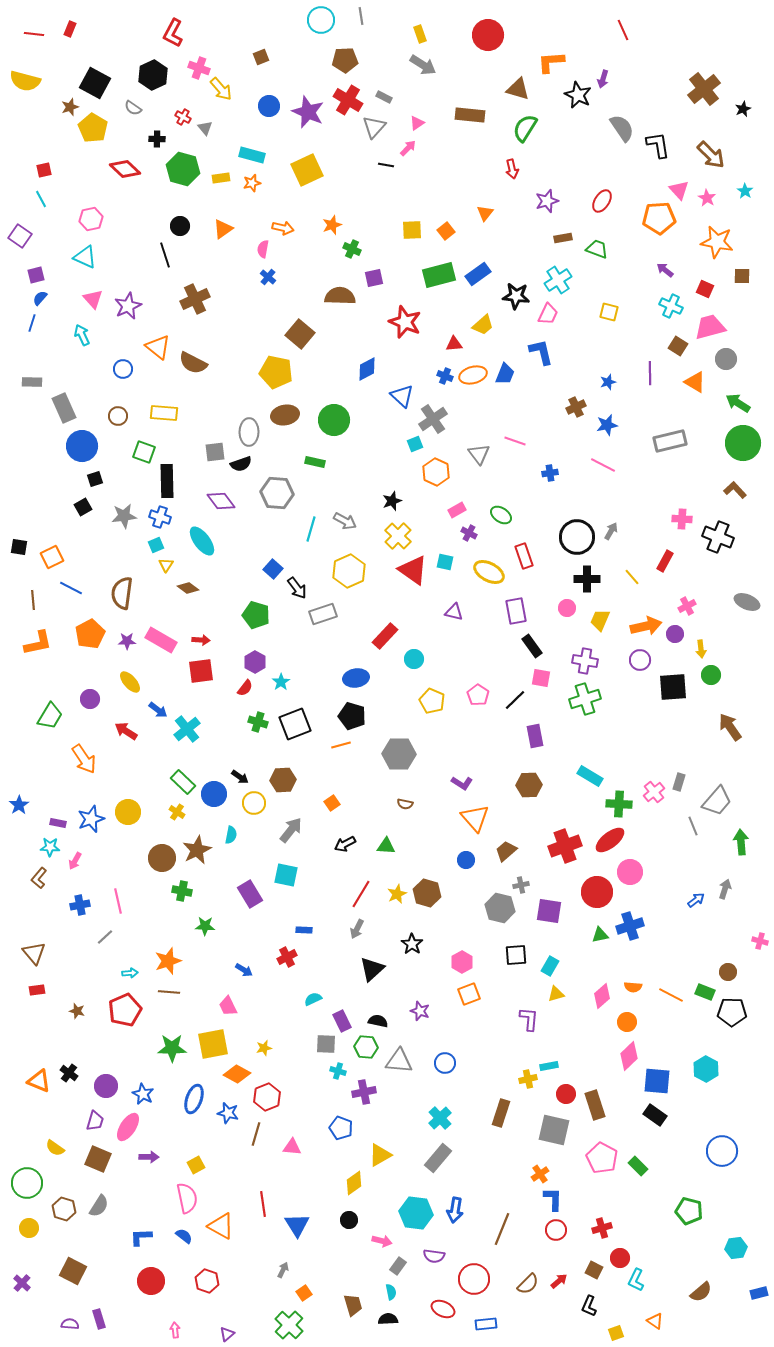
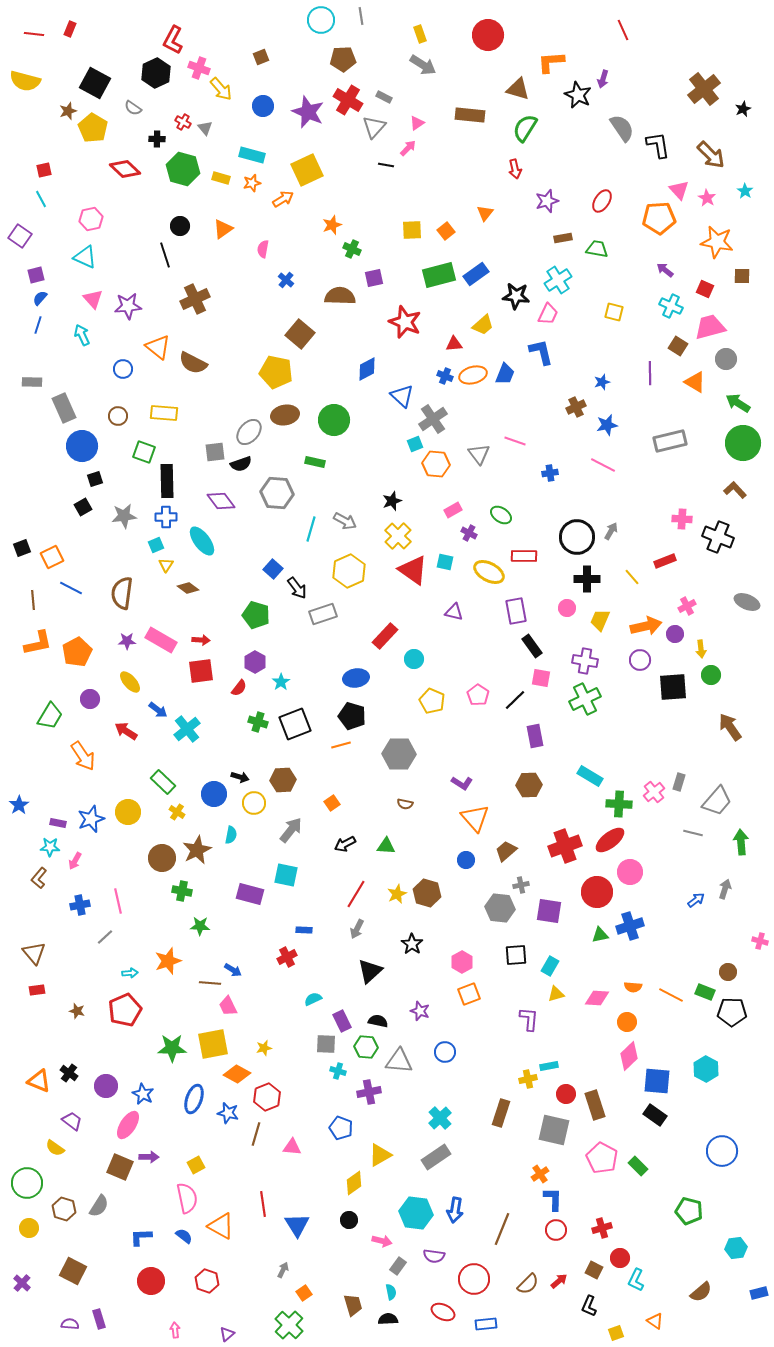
red L-shape at (173, 33): moved 7 px down
brown pentagon at (345, 60): moved 2 px left, 1 px up
black hexagon at (153, 75): moved 3 px right, 2 px up
blue circle at (269, 106): moved 6 px left
brown star at (70, 107): moved 2 px left, 4 px down
red cross at (183, 117): moved 5 px down
red arrow at (512, 169): moved 3 px right
yellow rectangle at (221, 178): rotated 24 degrees clockwise
orange arrow at (283, 228): moved 29 px up; rotated 45 degrees counterclockwise
green trapezoid at (597, 249): rotated 10 degrees counterclockwise
blue rectangle at (478, 274): moved 2 px left
blue cross at (268, 277): moved 18 px right, 3 px down
purple star at (128, 306): rotated 20 degrees clockwise
yellow square at (609, 312): moved 5 px right
blue line at (32, 323): moved 6 px right, 2 px down
blue star at (608, 382): moved 6 px left
gray ellipse at (249, 432): rotated 40 degrees clockwise
orange hexagon at (436, 472): moved 8 px up; rotated 20 degrees counterclockwise
pink rectangle at (457, 510): moved 4 px left
blue cross at (160, 517): moved 6 px right; rotated 20 degrees counterclockwise
black square at (19, 547): moved 3 px right, 1 px down; rotated 30 degrees counterclockwise
red rectangle at (524, 556): rotated 70 degrees counterclockwise
red rectangle at (665, 561): rotated 40 degrees clockwise
orange pentagon at (90, 634): moved 13 px left, 18 px down
red semicircle at (245, 688): moved 6 px left
green cross at (585, 699): rotated 8 degrees counterclockwise
orange arrow at (84, 759): moved 1 px left, 3 px up
black arrow at (240, 777): rotated 18 degrees counterclockwise
green rectangle at (183, 782): moved 20 px left
gray line at (693, 826): moved 7 px down; rotated 54 degrees counterclockwise
purple rectangle at (250, 894): rotated 44 degrees counterclockwise
red line at (361, 894): moved 5 px left
gray hexagon at (500, 908): rotated 8 degrees counterclockwise
green star at (205, 926): moved 5 px left
black triangle at (372, 969): moved 2 px left, 2 px down
blue arrow at (244, 970): moved 11 px left
brown line at (169, 992): moved 41 px right, 9 px up
pink diamond at (602, 996): moved 5 px left, 2 px down; rotated 45 degrees clockwise
blue circle at (445, 1063): moved 11 px up
purple cross at (364, 1092): moved 5 px right
purple trapezoid at (95, 1121): moved 23 px left; rotated 70 degrees counterclockwise
pink ellipse at (128, 1127): moved 2 px up
gray rectangle at (438, 1158): moved 2 px left, 1 px up; rotated 16 degrees clockwise
brown square at (98, 1159): moved 22 px right, 8 px down
red ellipse at (443, 1309): moved 3 px down
